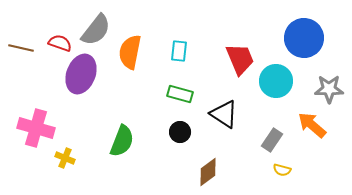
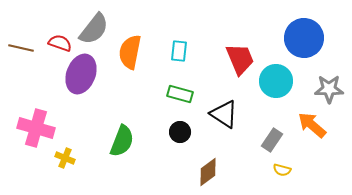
gray semicircle: moved 2 px left, 1 px up
